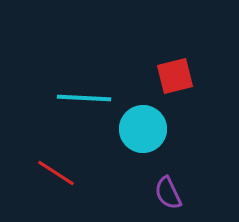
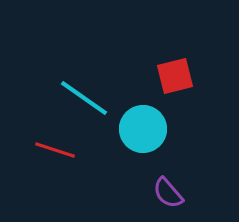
cyan line: rotated 32 degrees clockwise
red line: moved 1 px left, 23 px up; rotated 15 degrees counterclockwise
purple semicircle: rotated 16 degrees counterclockwise
